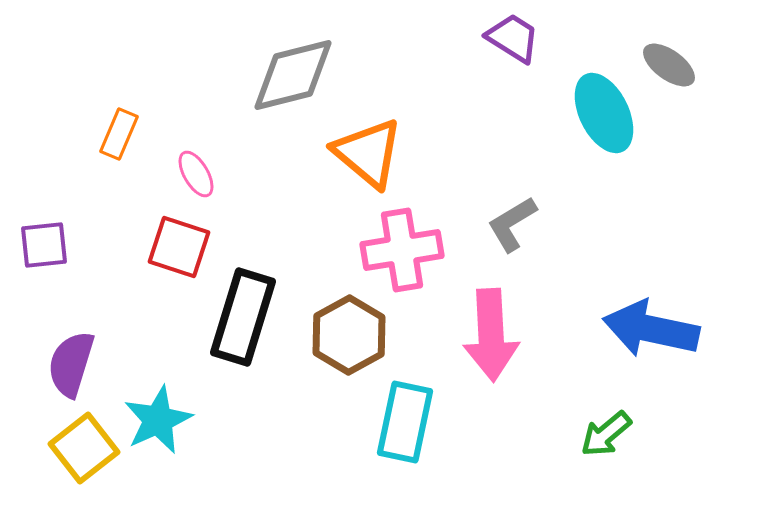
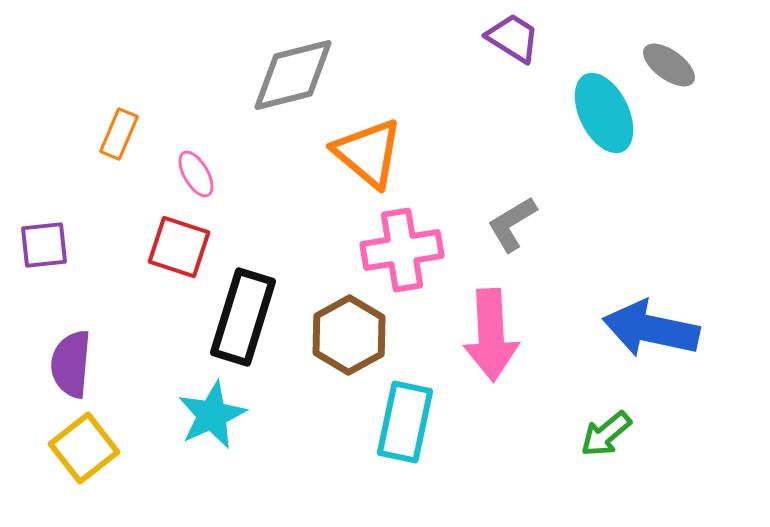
purple semicircle: rotated 12 degrees counterclockwise
cyan star: moved 54 px right, 5 px up
